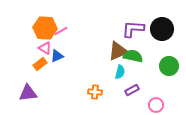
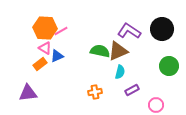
purple L-shape: moved 4 px left, 2 px down; rotated 30 degrees clockwise
green semicircle: moved 33 px left, 5 px up
orange cross: rotated 16 degrees counterclockwise
